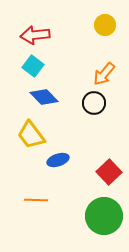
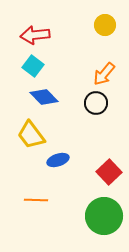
black circle: moved 2 px right
